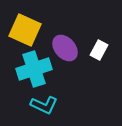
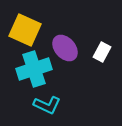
white rectangle: moved 3 px right, 2 px down
cyan L-shape: moved 3 px right
